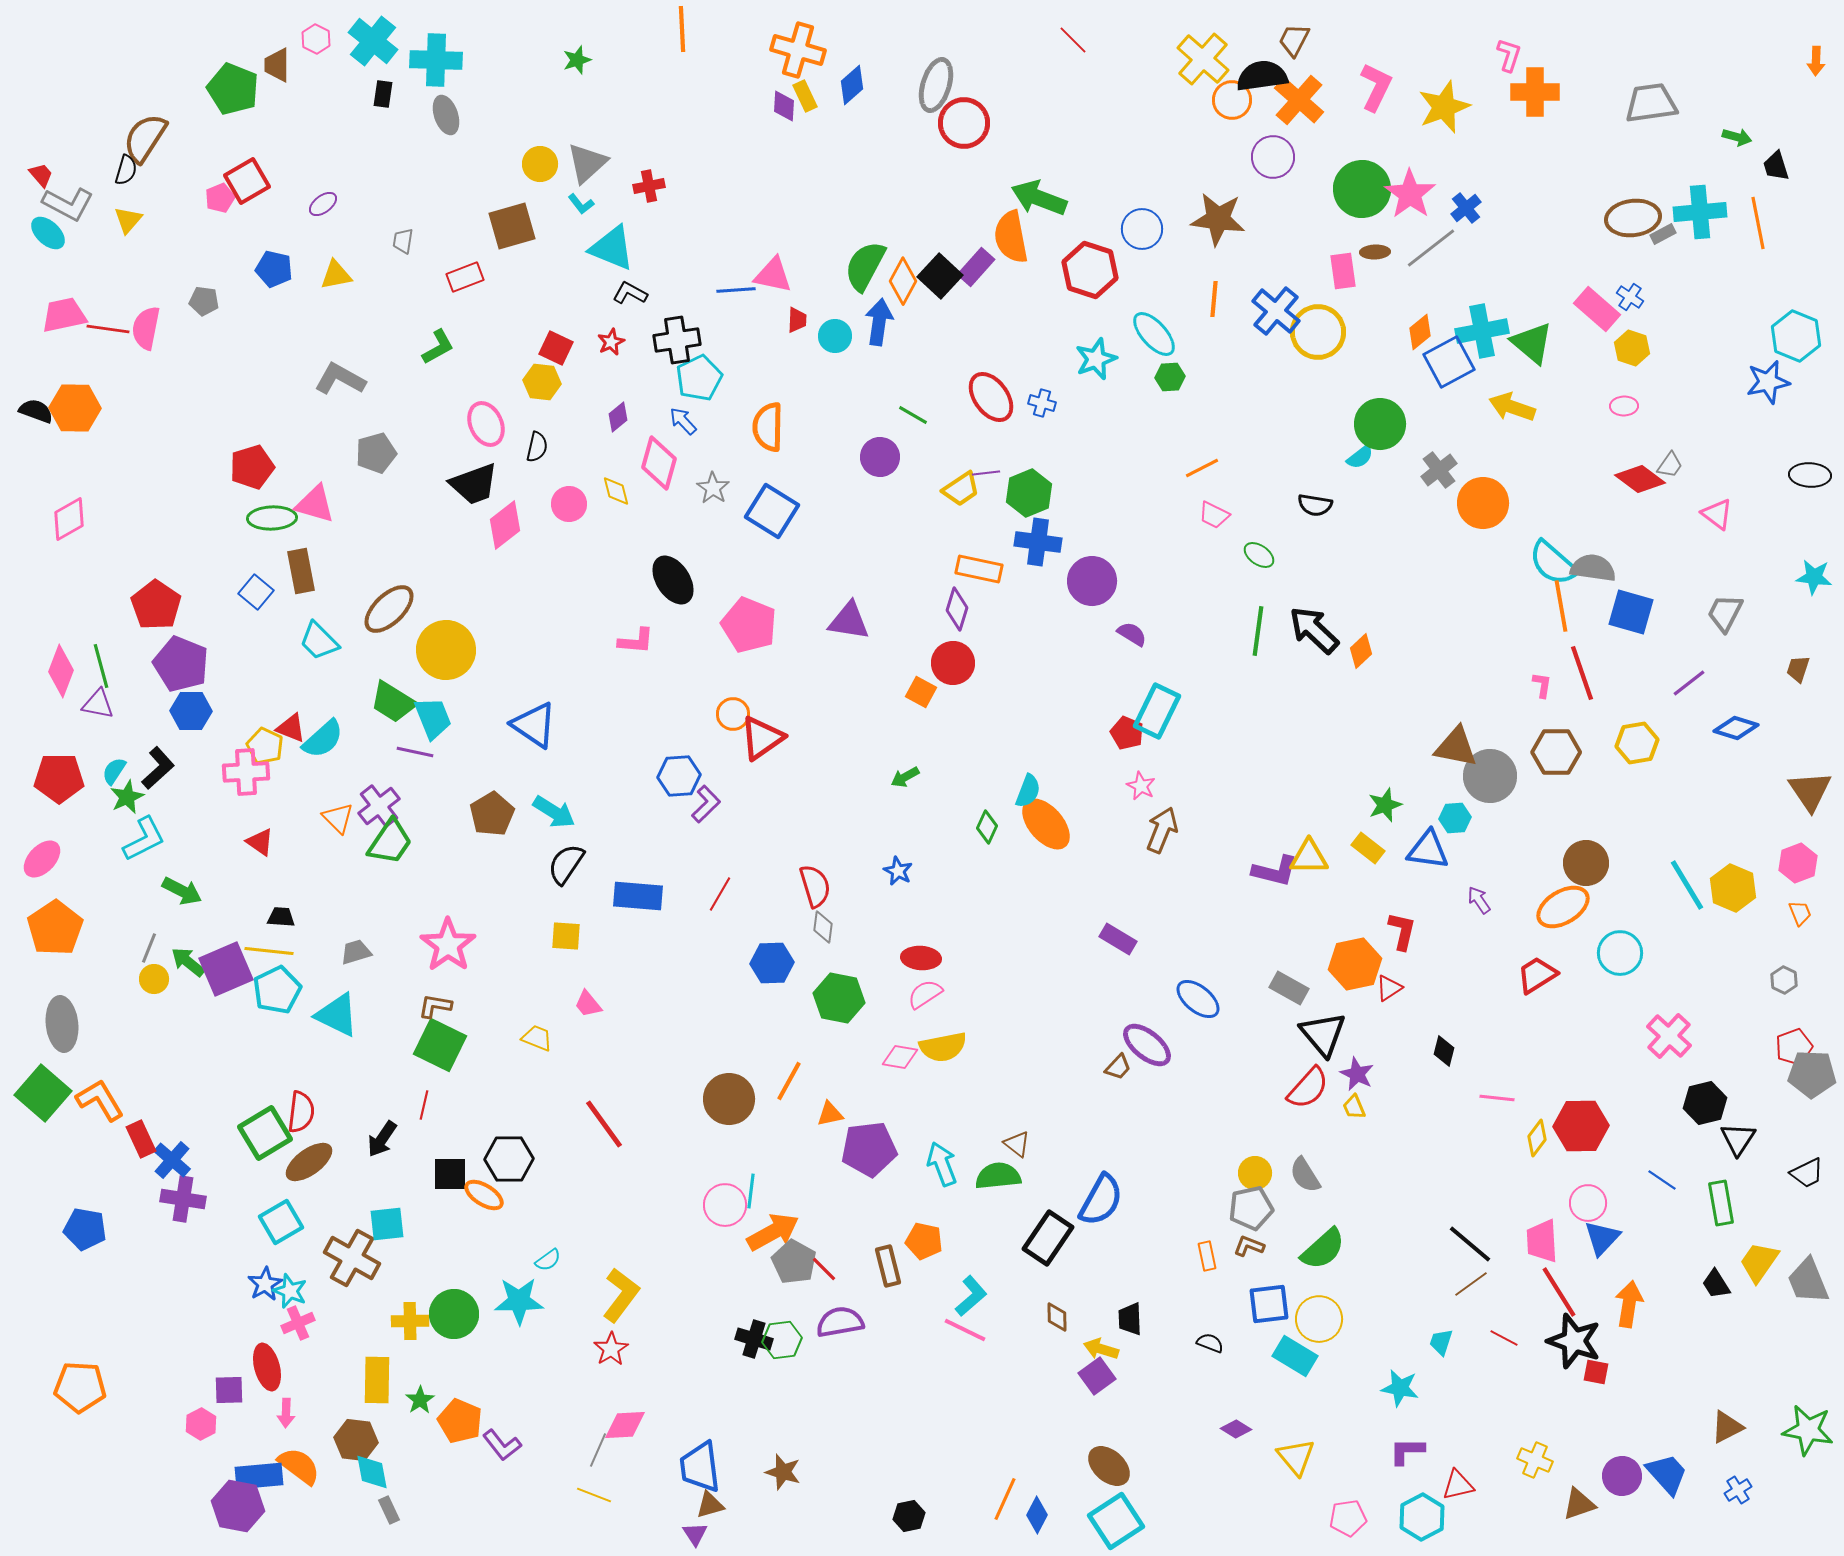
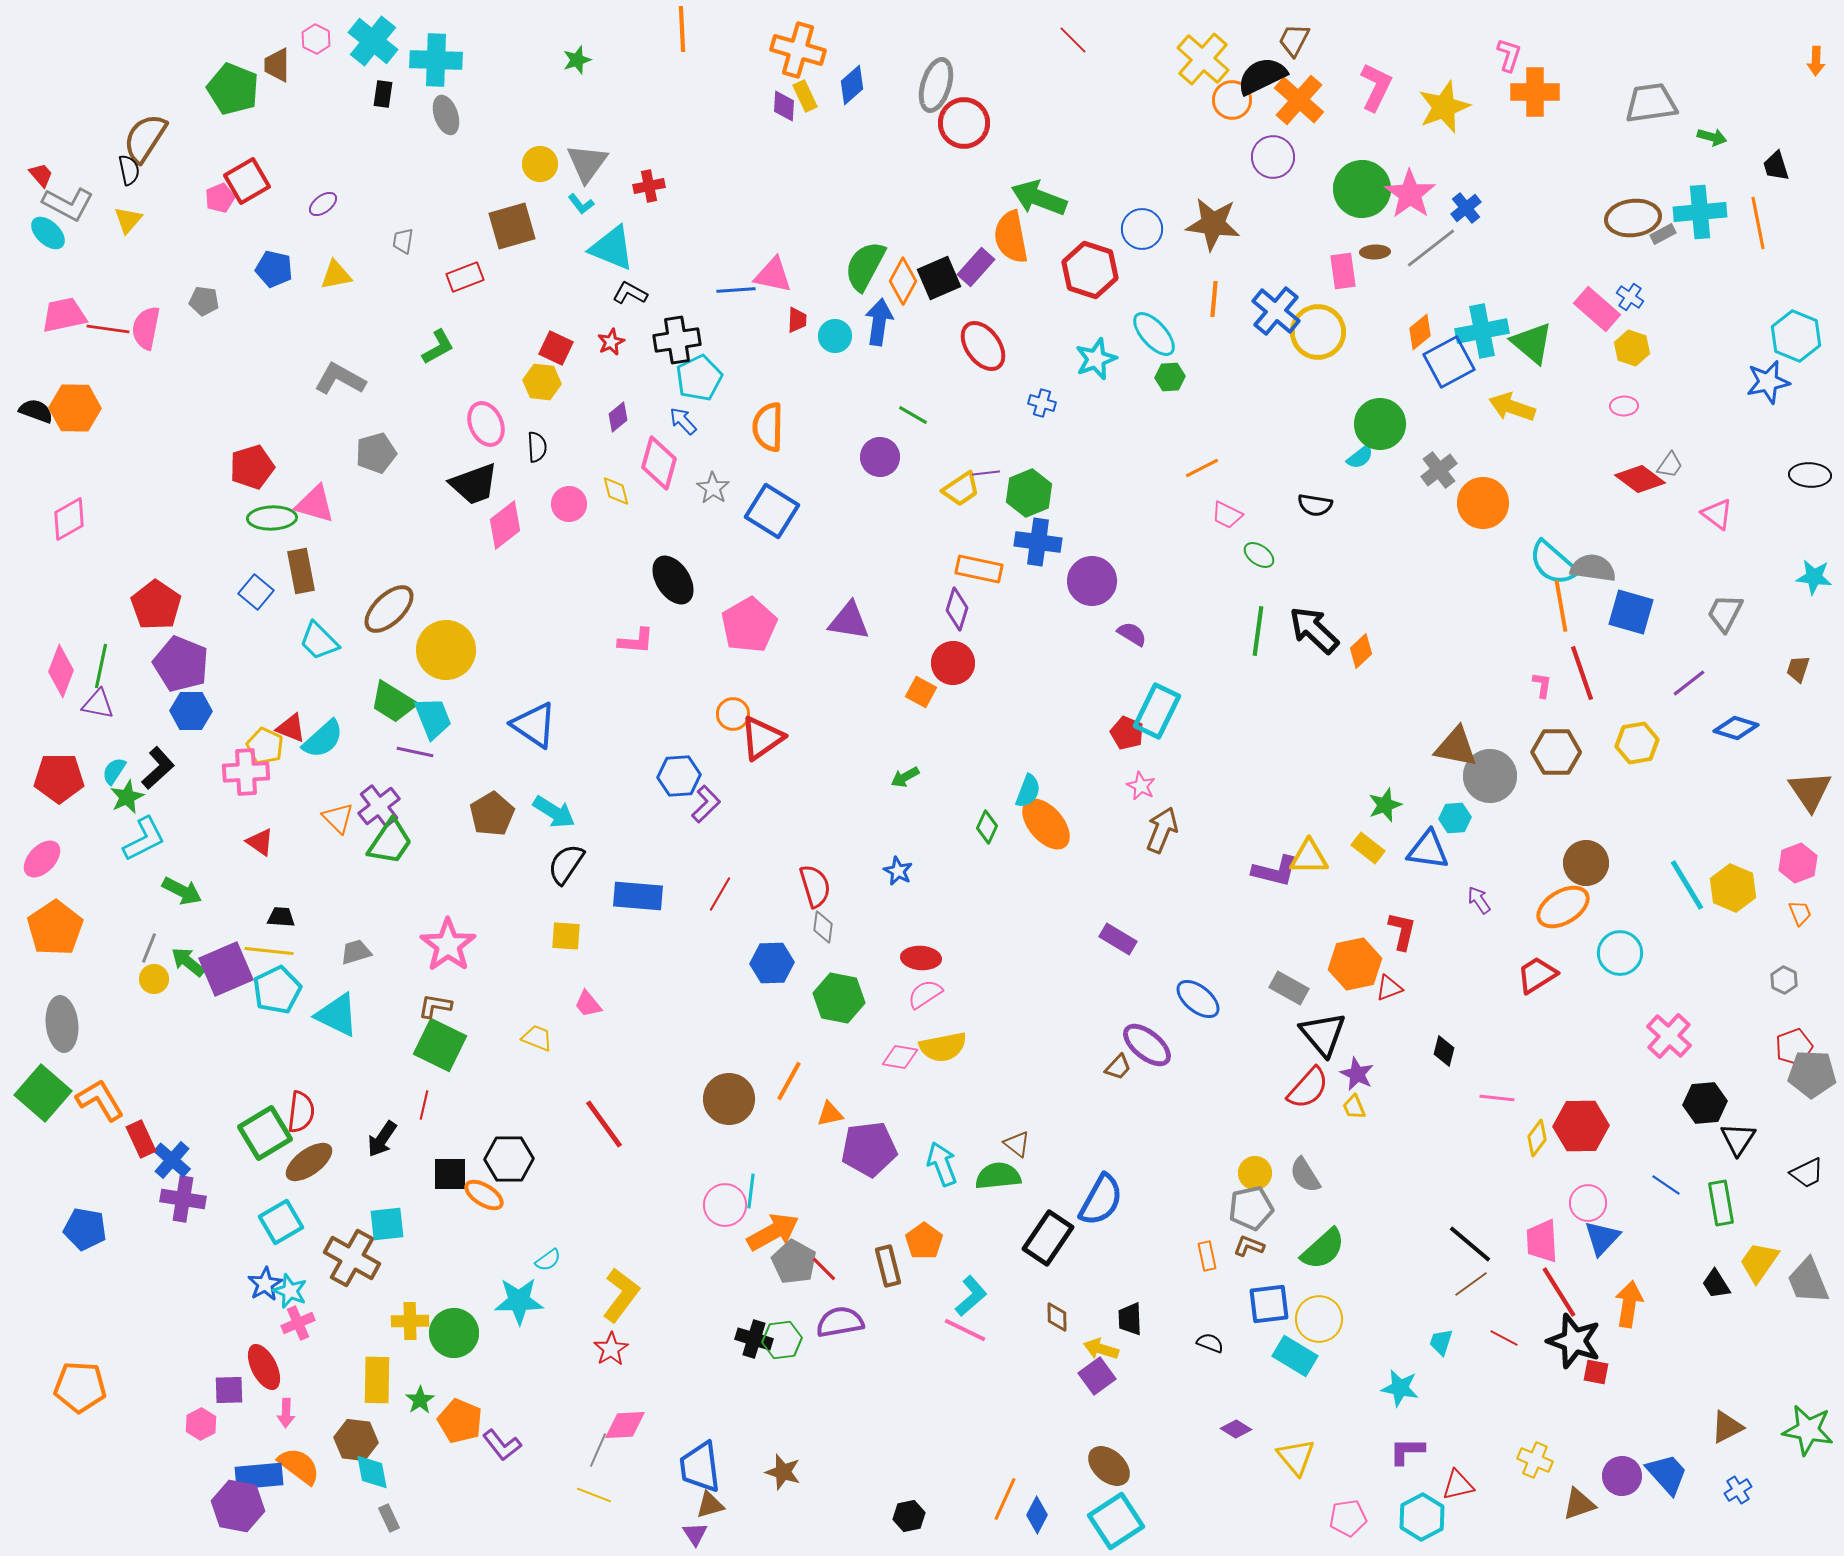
black semicircle at (1262, 76): rotated 18 degrees counterclockwise
green arrow at (1737, 137): moved 25 px left
gray triangle at (587, 163): rotated 12 degrees counterclockwise
black semicircle at (126, 170): moved 3 px right; rotated 28 degrees counterclockwise
brown star at (1218, 219): moved 5 px left, 5 px down
black square at (940, 276): moved 1 px left, 2 px down; rotated 24 degrees clockwise
red ellipse at (991, 397): moved 8 px left, 51 px up
black semicircle at (537, 447): rotated 16 degrees counterclockwise
pink trapezoid at (1214, 515): moved 13 px right
pink pentagon at (749, 625): rotated 20 degrees clockwise
green line at (101, 666): rotated 27 degrees clockwise
red triangle at (1389, 988): rotated 12 degrees clockwise
black hexagon at (1705, 1103): rotated 9 degrees clockwise
blue line at (1662, 1180): moved 4 px right, 5 px down
orange pentagon at (924, 1241): rotated 24 degrees clockwise
green circle at (454, 1314): moved 19 px down
red ellipse at (267, 1367): moved 3 px left; rotated 12 degrees counterclockwise
gray rectangle at (389, 1510): moved 8 px down
